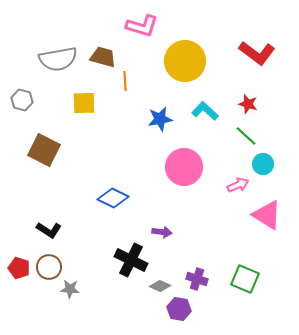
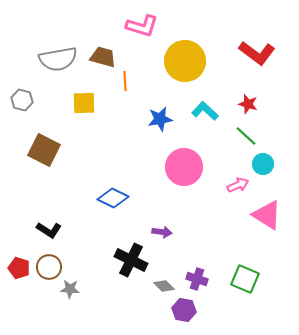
gray diamond: moved 4 px right; rotated 20 degrees clockwise
purple hexagon: moved 5 px right, 1 px down
